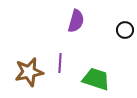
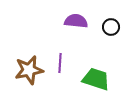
purple semicircle: rotated 100 degrees counterclockwise
black circle: moved 14 px left, 3 px up
brown star: moved 2 px up
